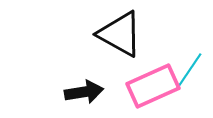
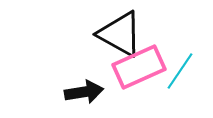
cyan line: moved 9 px left
pink rectangle: moved 14 px left, 19 px up
